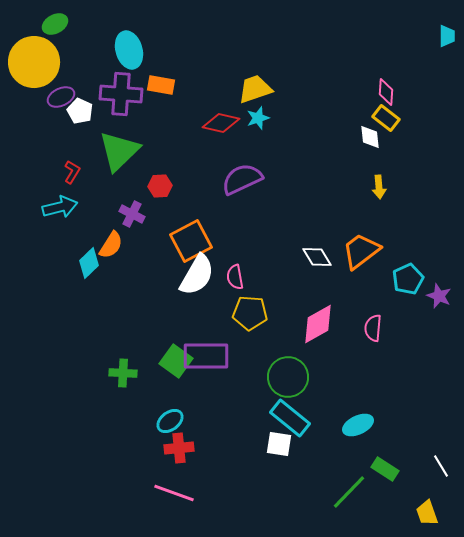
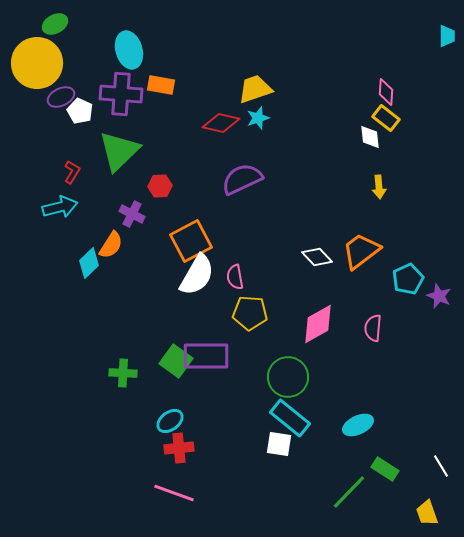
yellow circle at (34, 62): moved 3 px right, 1 px down
white diamond at (317, 257): rotated 12 degrees counterclockwise
